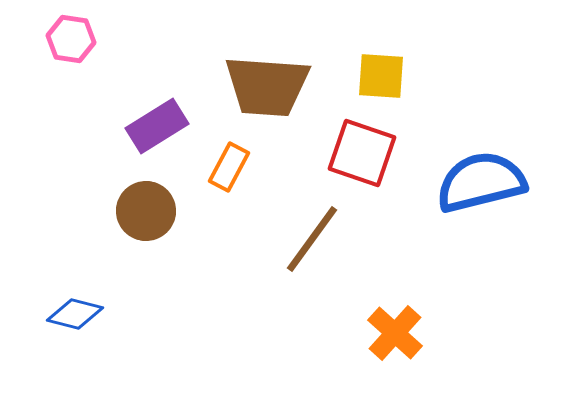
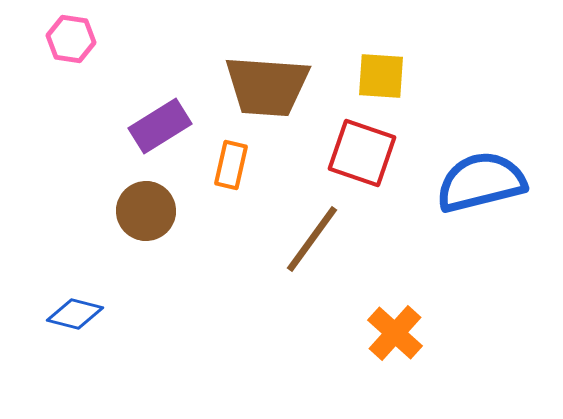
purple rectangle: moved 3 px right
orange rectangle: moved 2 px right, 2 px up; rotated 15 degrees counterclockwise
